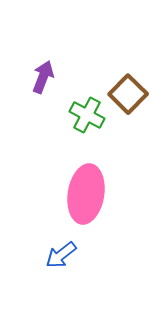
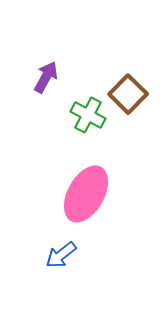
purple arrow: moved 3 px right; rotated 8 degrees clockwise
green cross: moved 1 px right
pink ellipse: rotated 20 degrees clockwise
